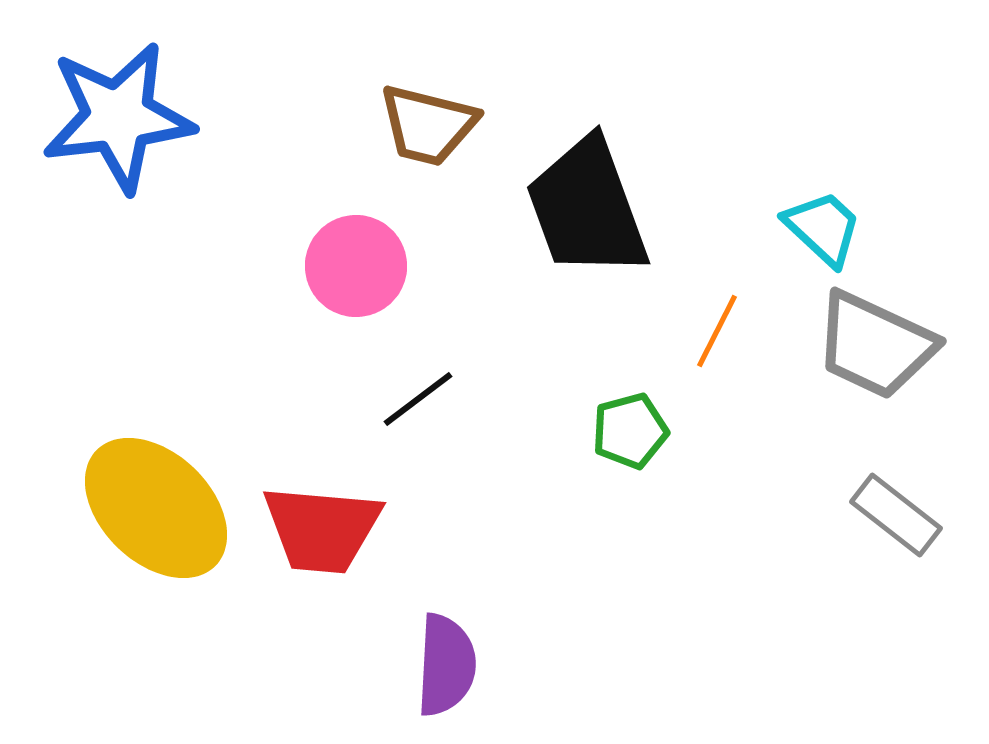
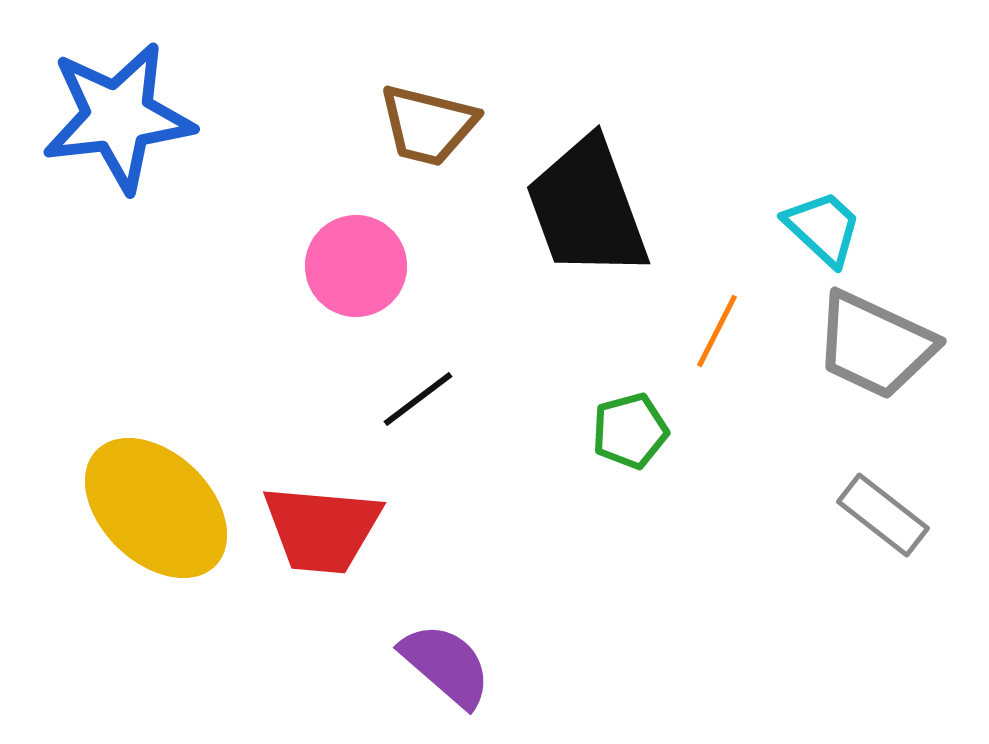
gray rectangle: moved 13 px left
purple semicircle: rotated 52 degrees counterclockwise
